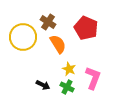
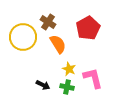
red pentagon: moved 2 px right; rotated 20 degrees clockwise
pink L-shape: rotated 35 degrees counterclockwise
green cross: rotated 16 degrees counterclockwise
